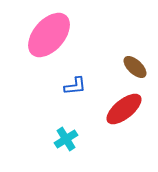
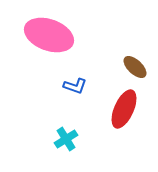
pink ellipse: rotated 69 degrees clockwise
blue L-shape: rotated 25 degrees clockwise
red ellipse: rotated 27 degrees counterclockwise
